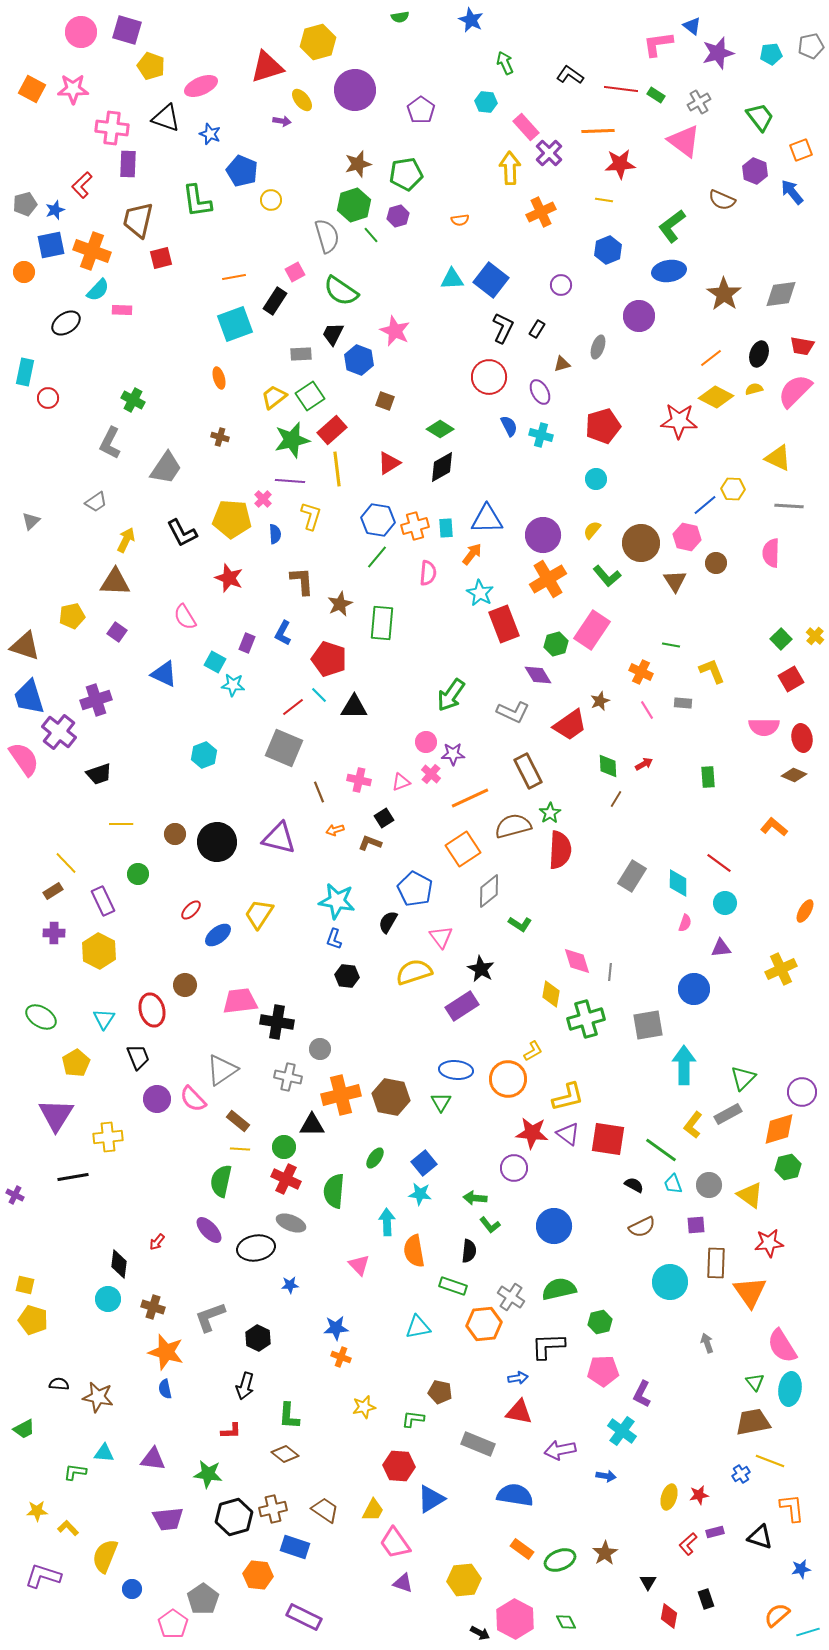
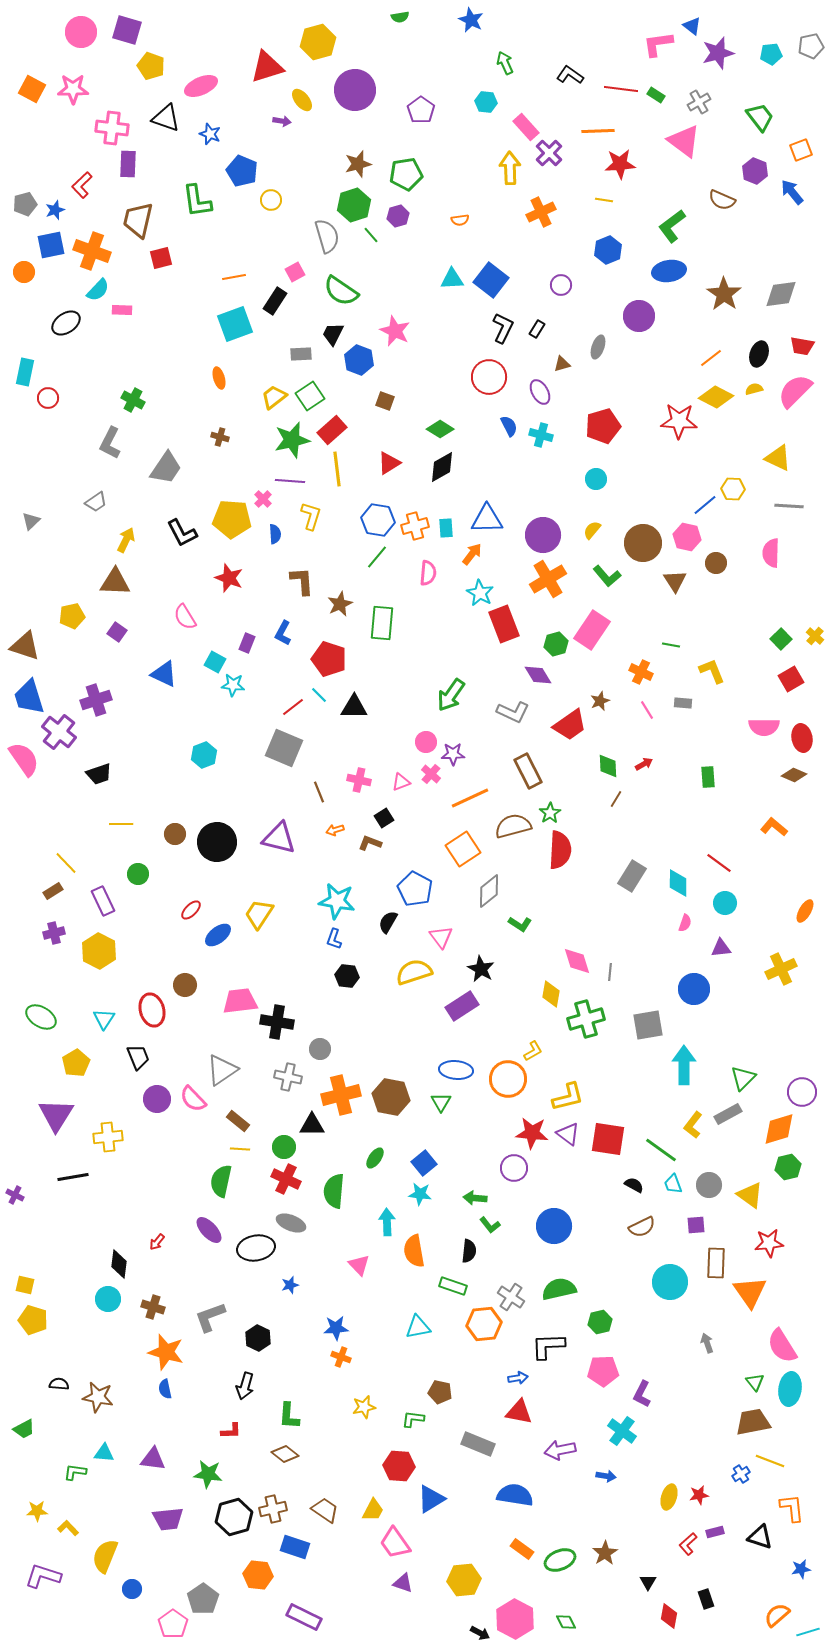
brown circle at (641, 543): moved 2 px right
purple cross at (54, 933): rotated 15 degrees counterclockwise
blue star at (290, 1285): rotated 12 degrees counterclockwise
